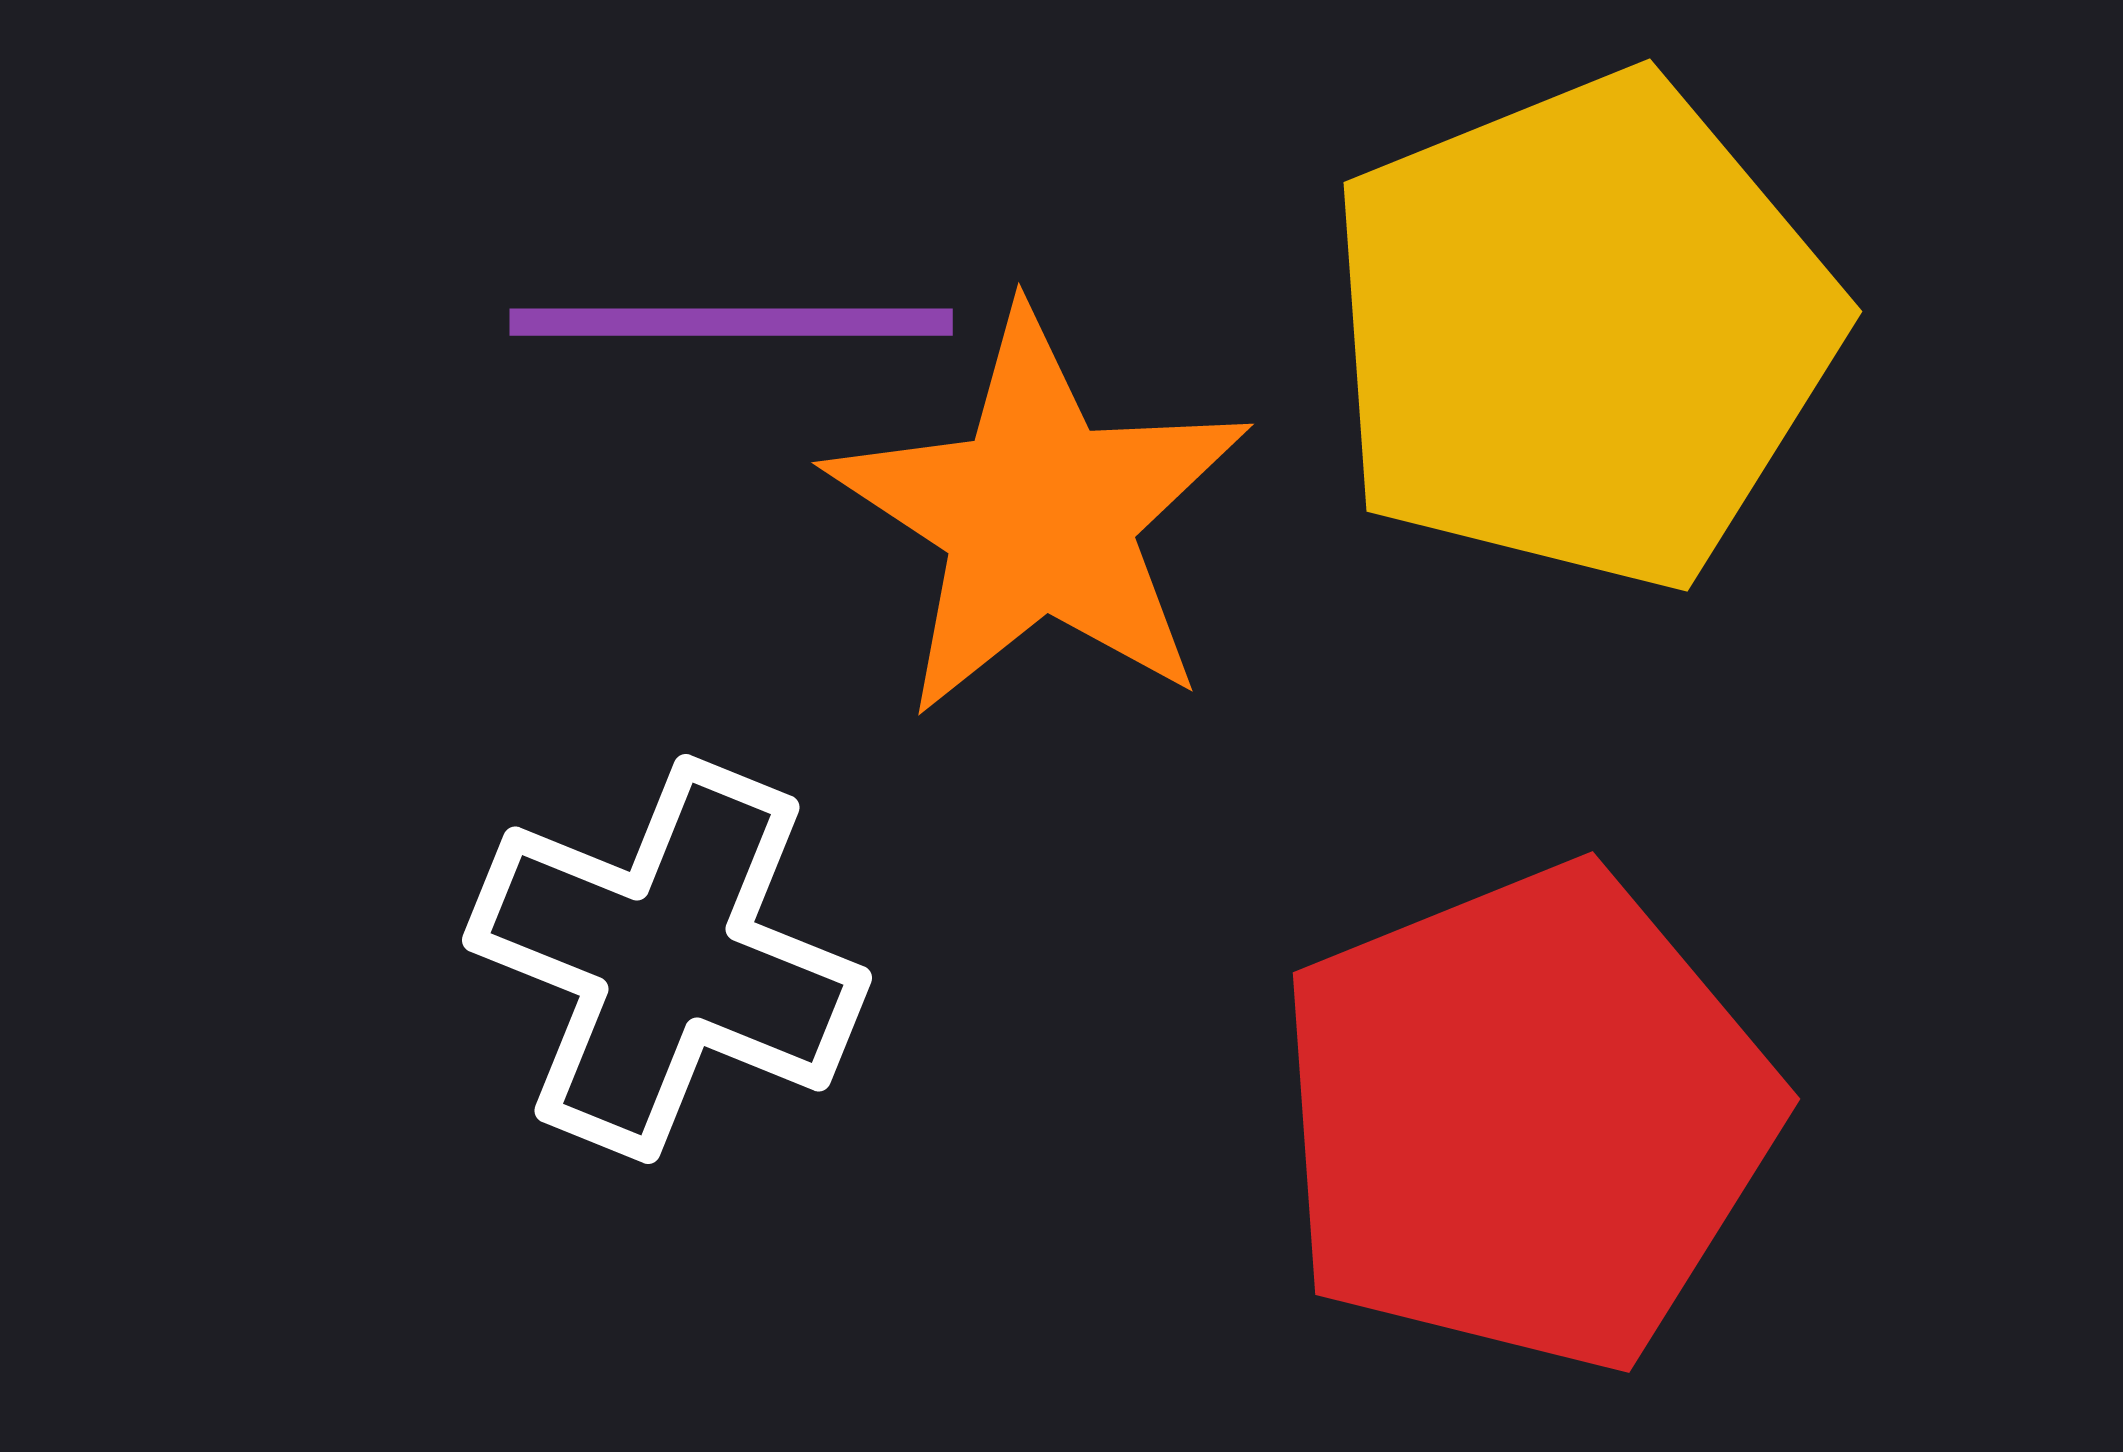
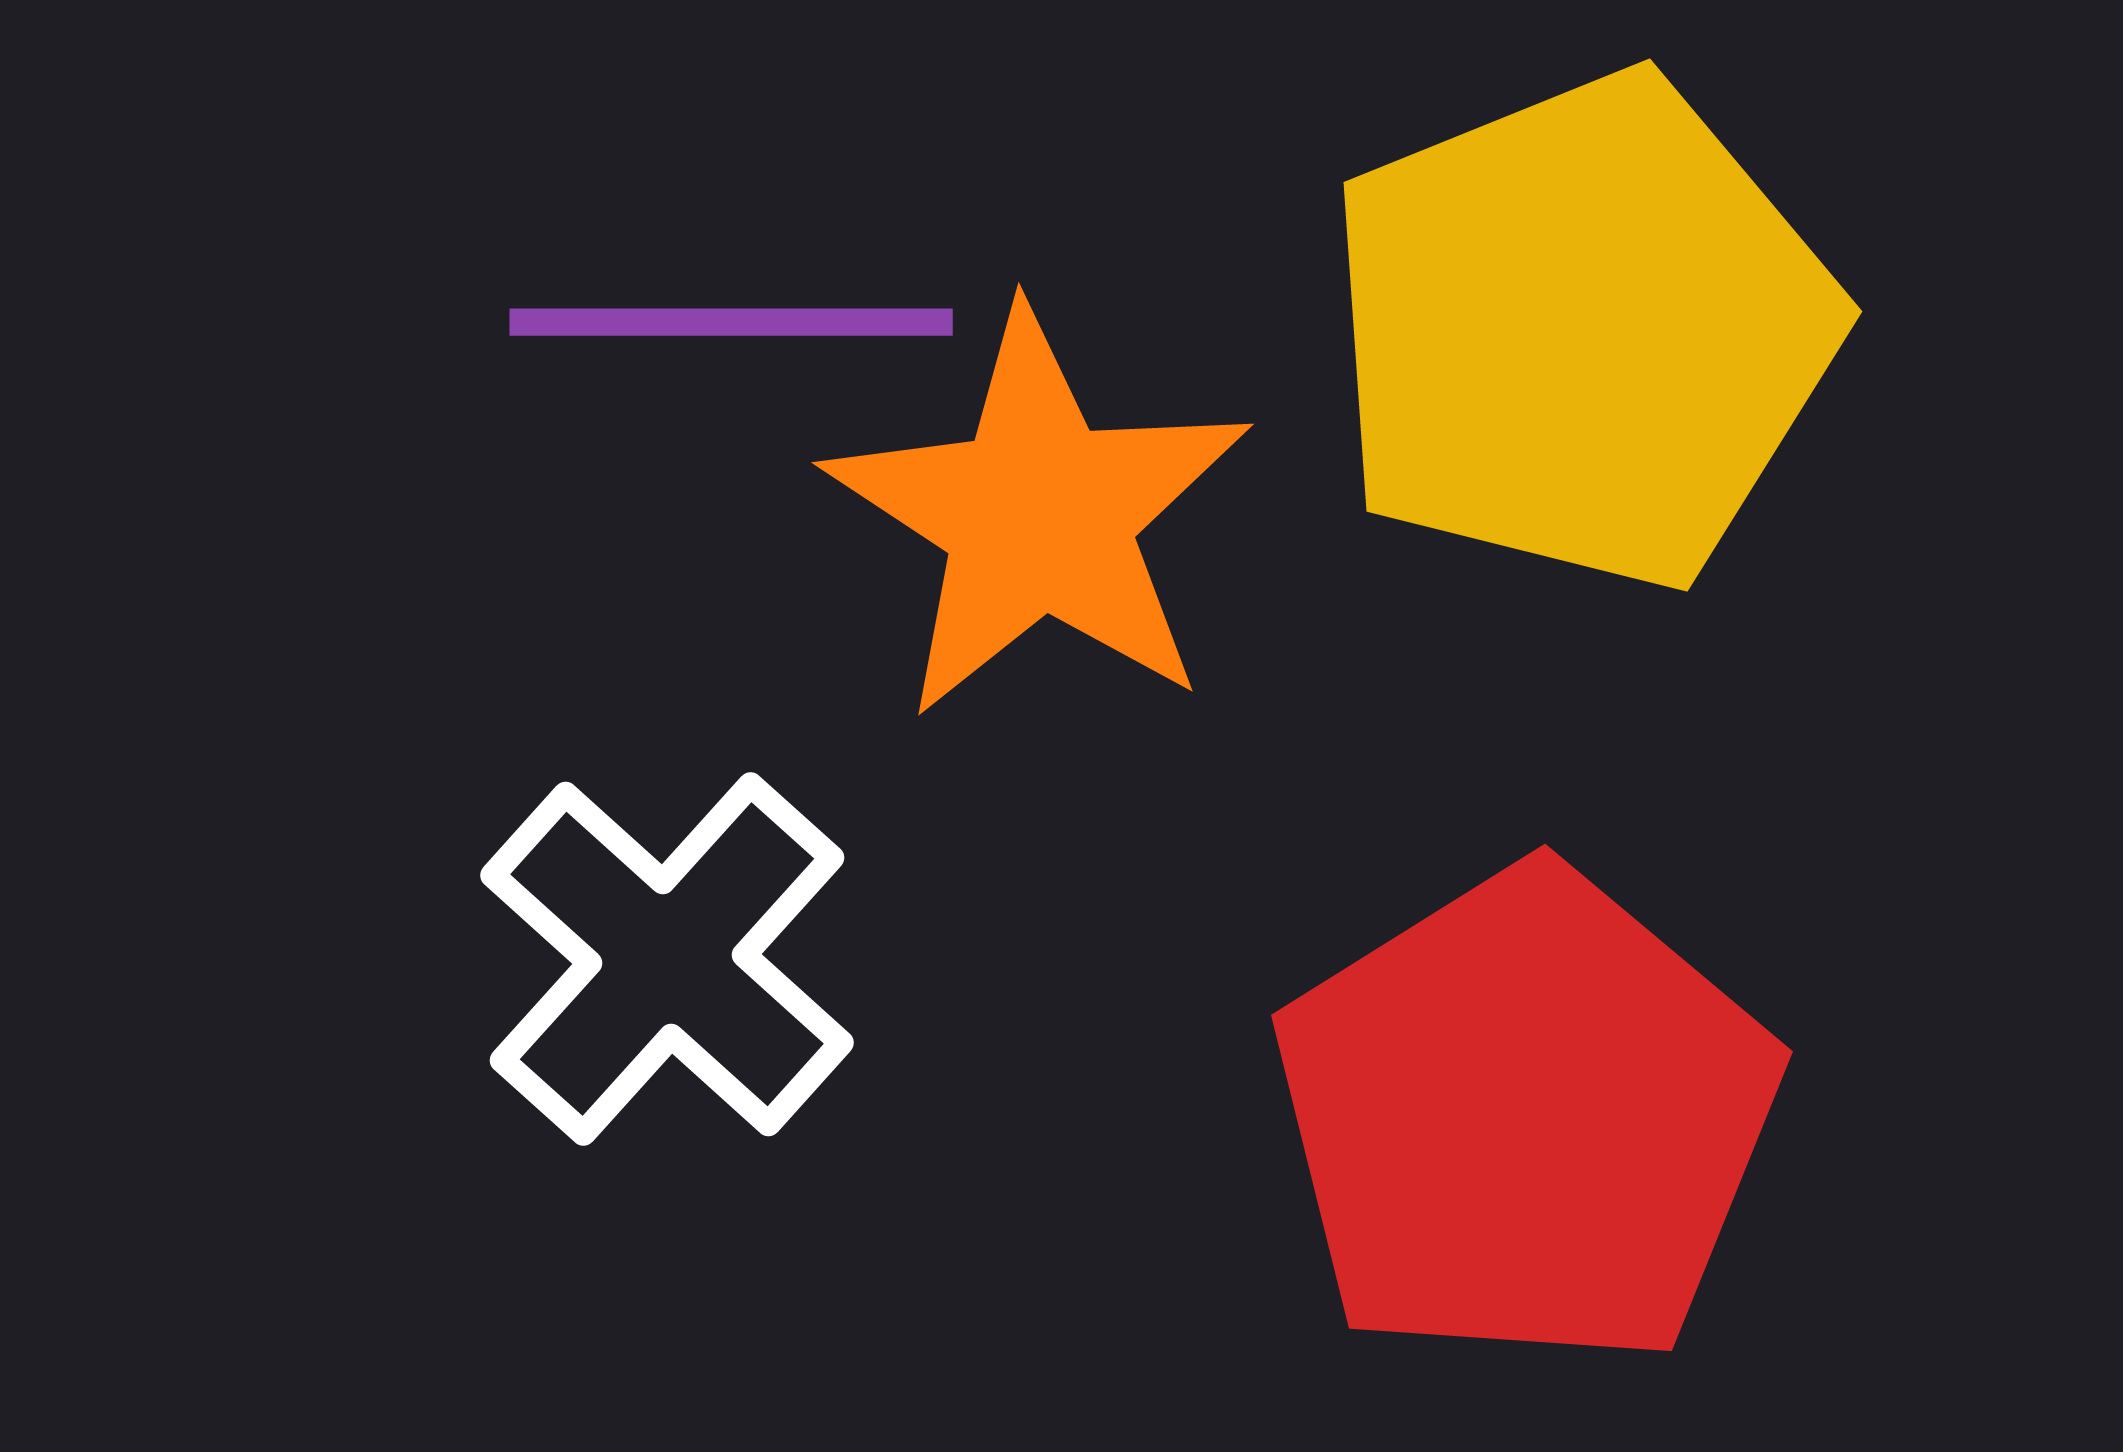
white cross: rotated 20 degrees clockwise
red pentagon: rotated 10 degrees counterclockwise
